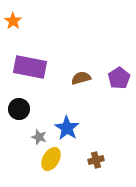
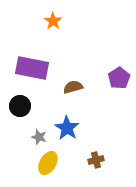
orange star: moved 40 px right
purple rectangle: moved 2 px right, 1 px down
brown semicircle: moved 8 px left, 9 px down
black circle: moved 1 px right, 3 px up
yellow ellipse: moved 3 px left, 4 px down
